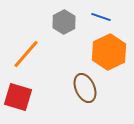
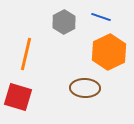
orange line: rotated 28 degrees counterclockwise
brown ellipse: rotated 64 degrees counterclockwise
